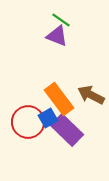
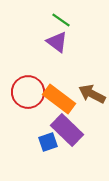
purple triangle: moved 6 px down; rotated 15 degrees clockwise
brown arrow: moved 1 px right, 1 px up
orange rectangle: rotated 16 degrees counterclockwise
blue square: moved 24 px down; rotated 12 degrees clockwise
red circle: moved 30 px up
